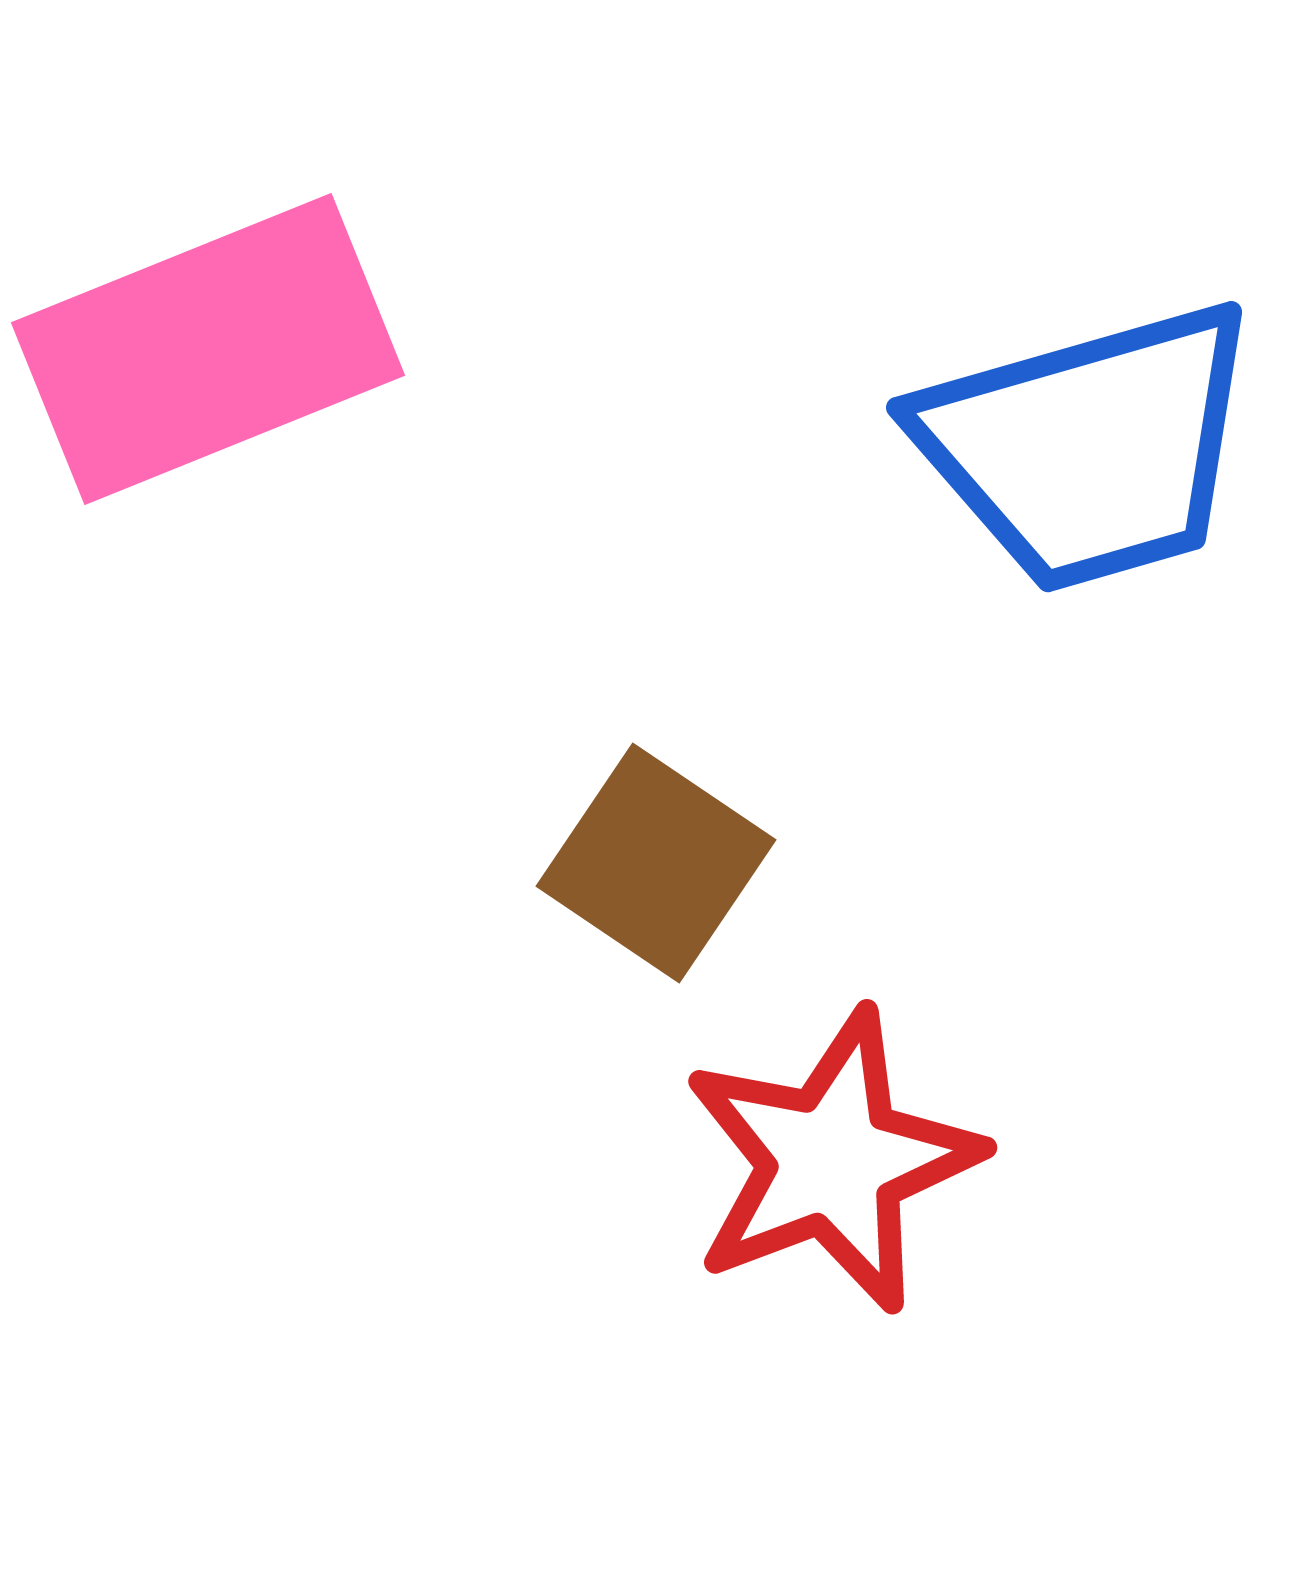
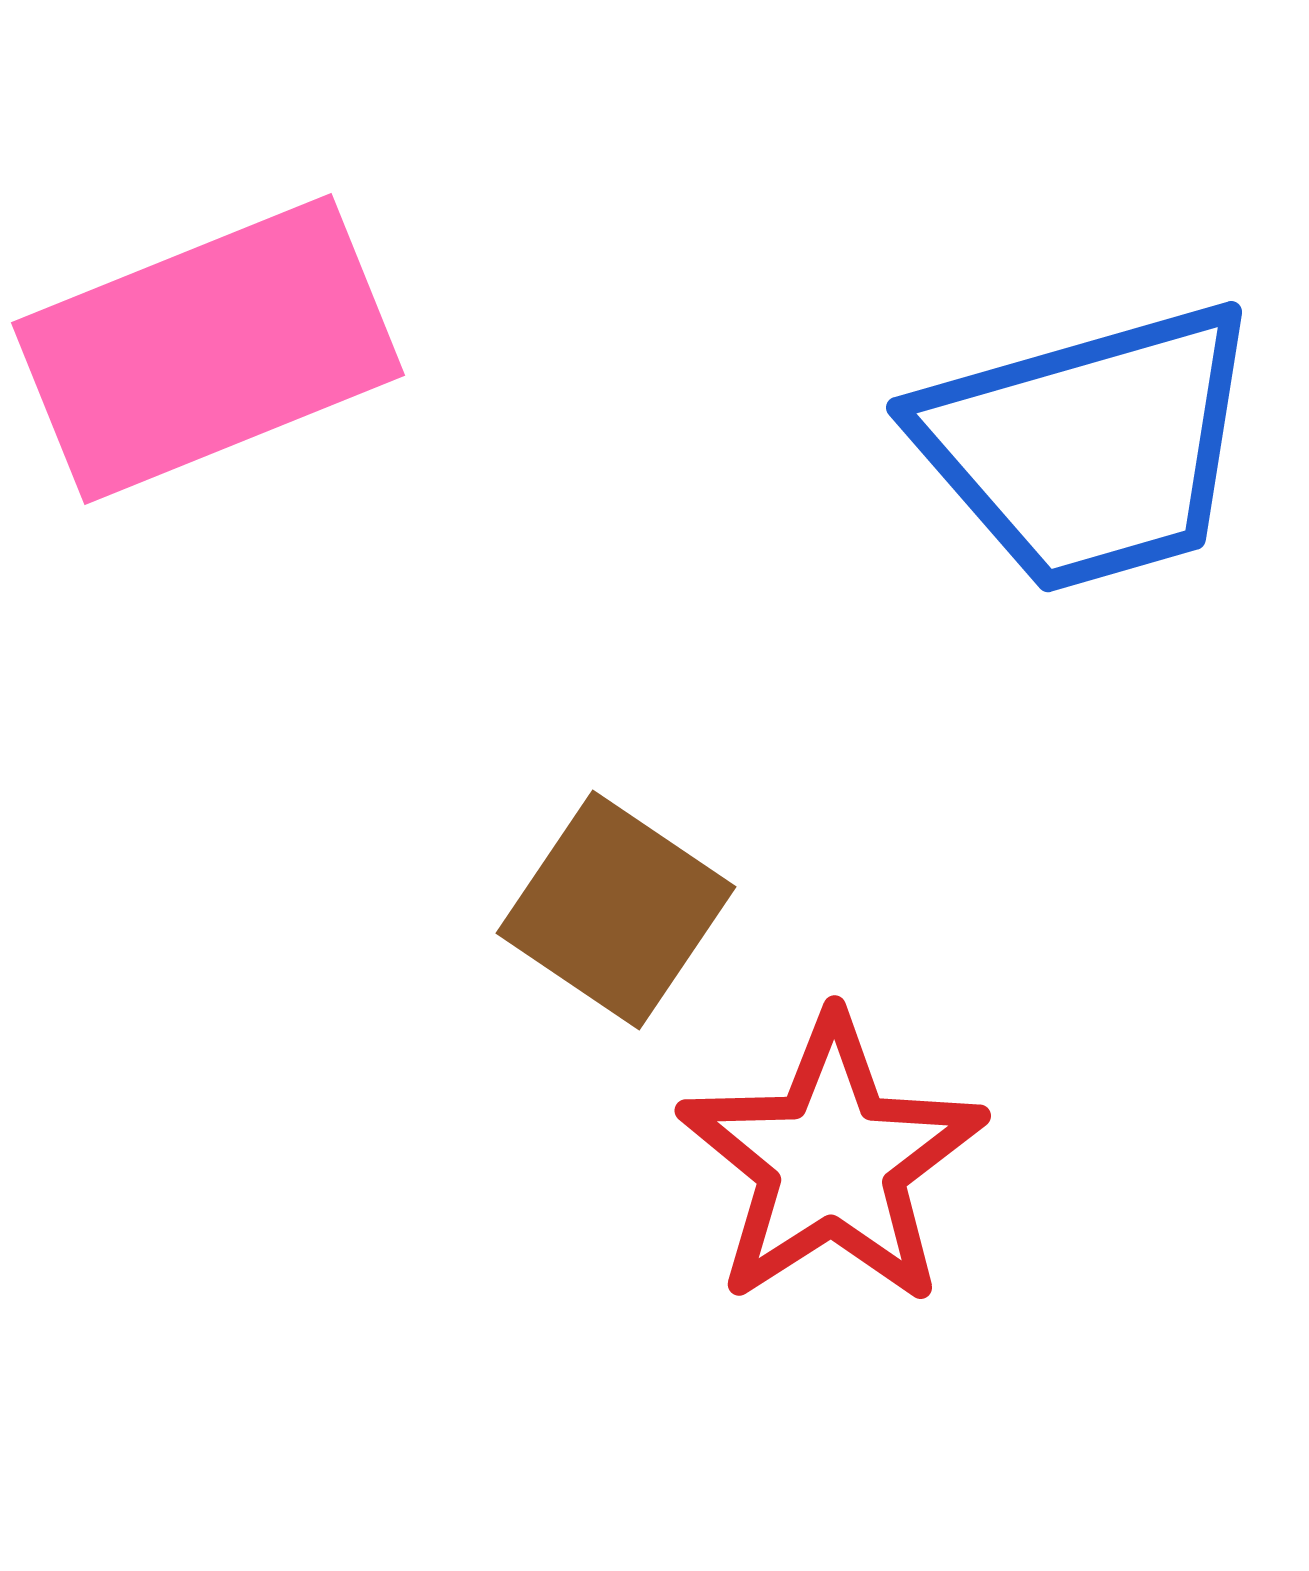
brown square: moved 40 px left, 47 px down
red star: rotated 12 degrees counterclockwise
